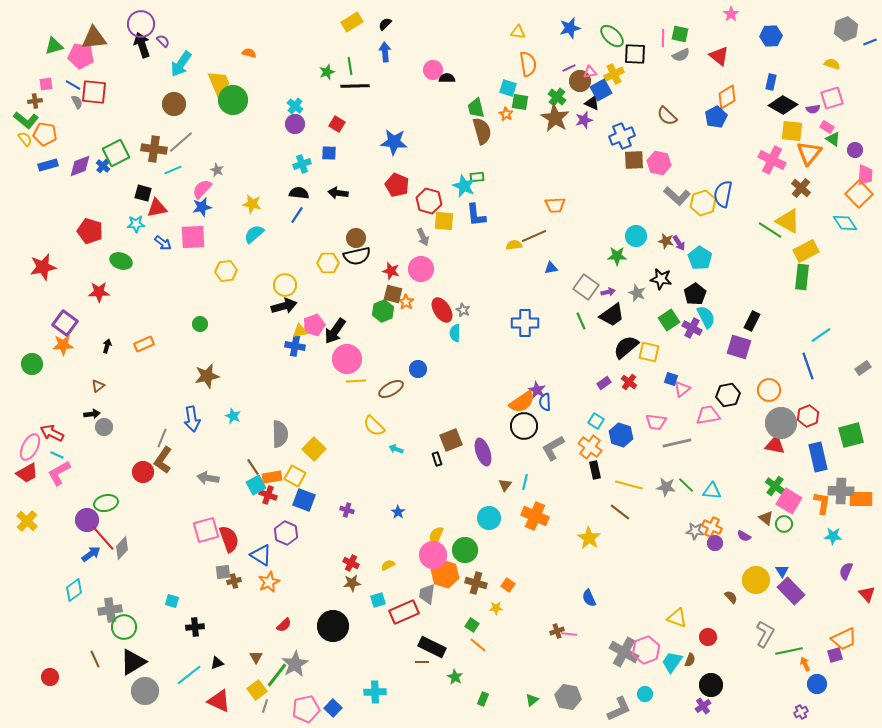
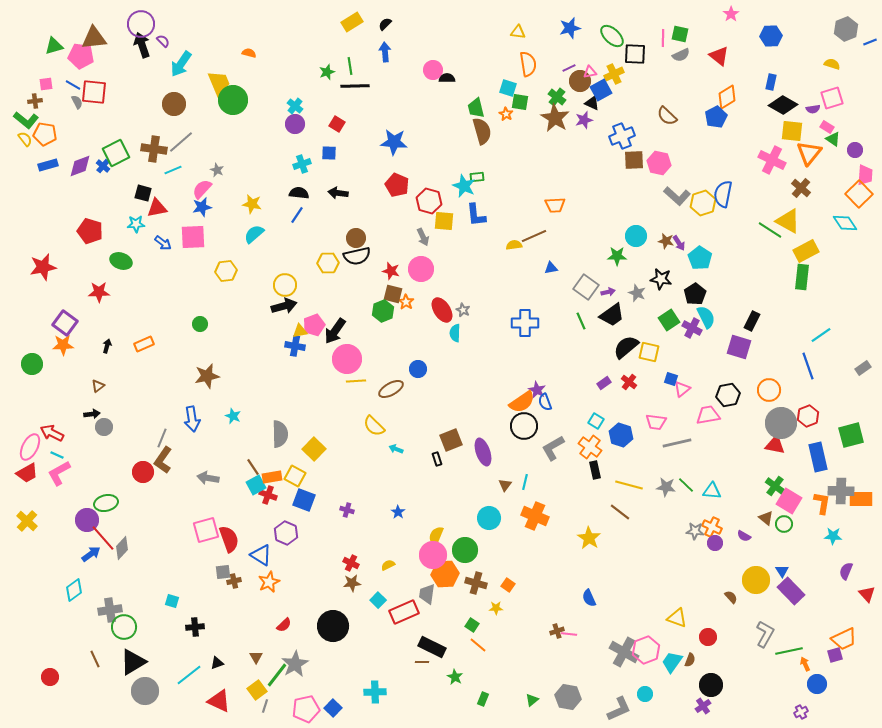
blue semicircle at (545, 402): rotated 18 degrees counterclockwise
orange hexagon at (445, 574): rotated 20 degrees counterclockwise
cyan square at (378, 600): rotated 28 degrees counterclockwise
